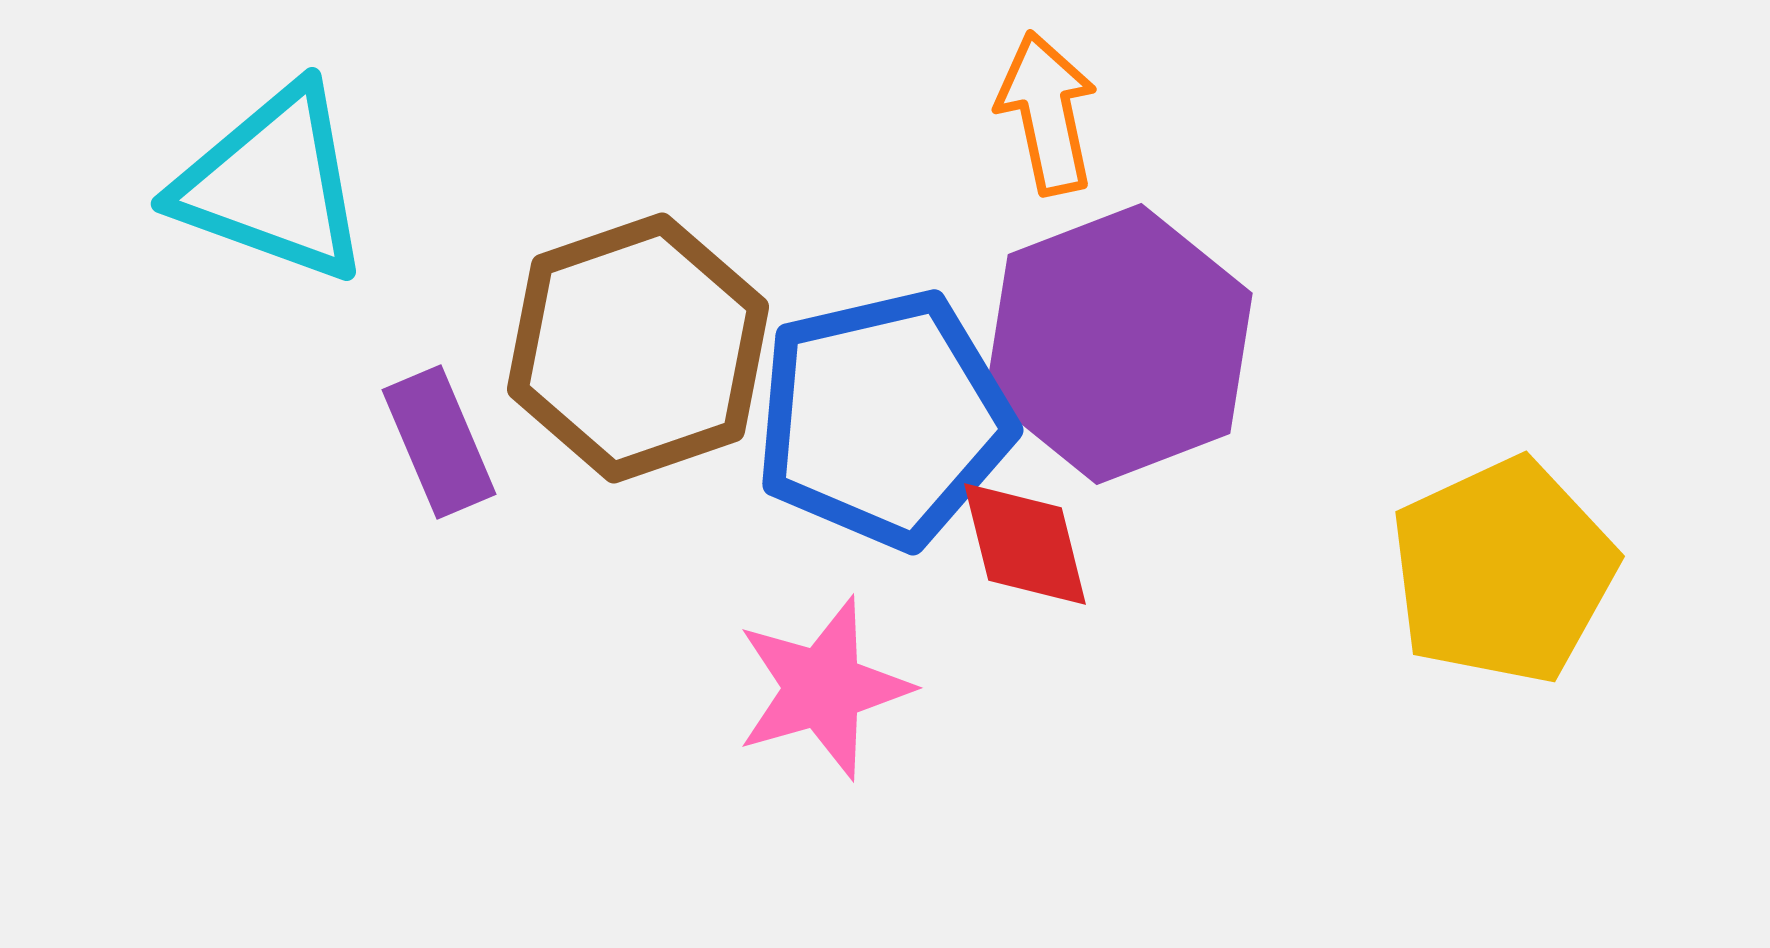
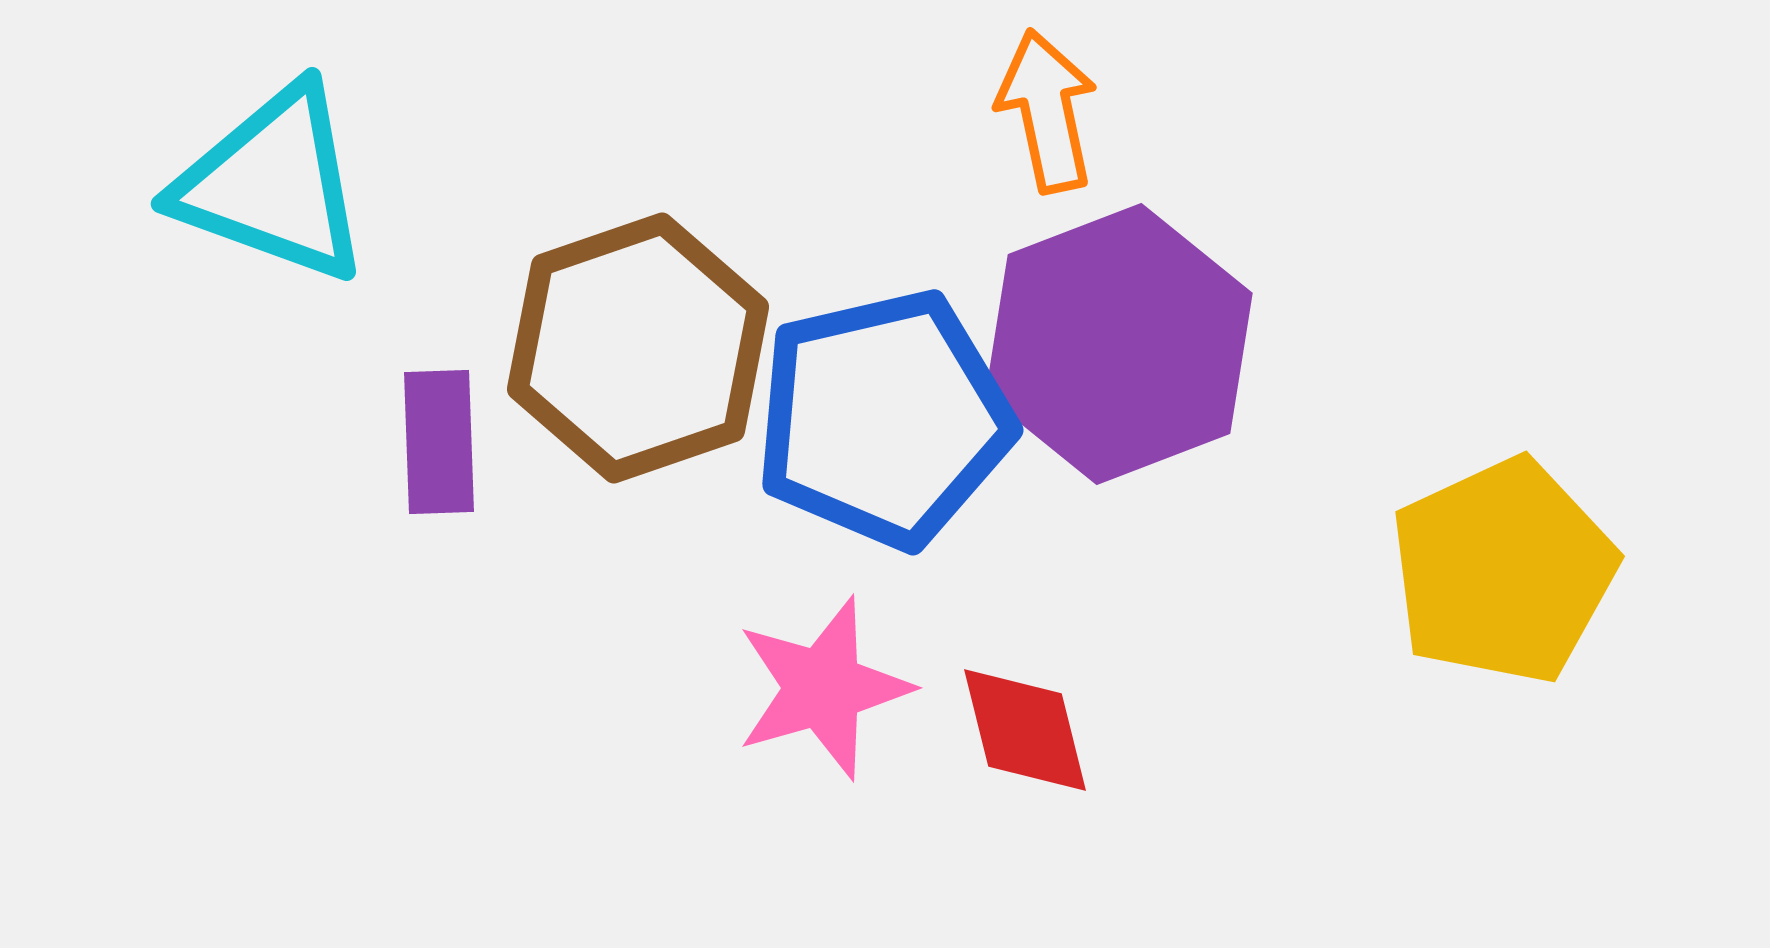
orange arrow: moved 2 px up
purple rectangle: rotated 21 degrees clockwise
red diamond: moved 186 px down
